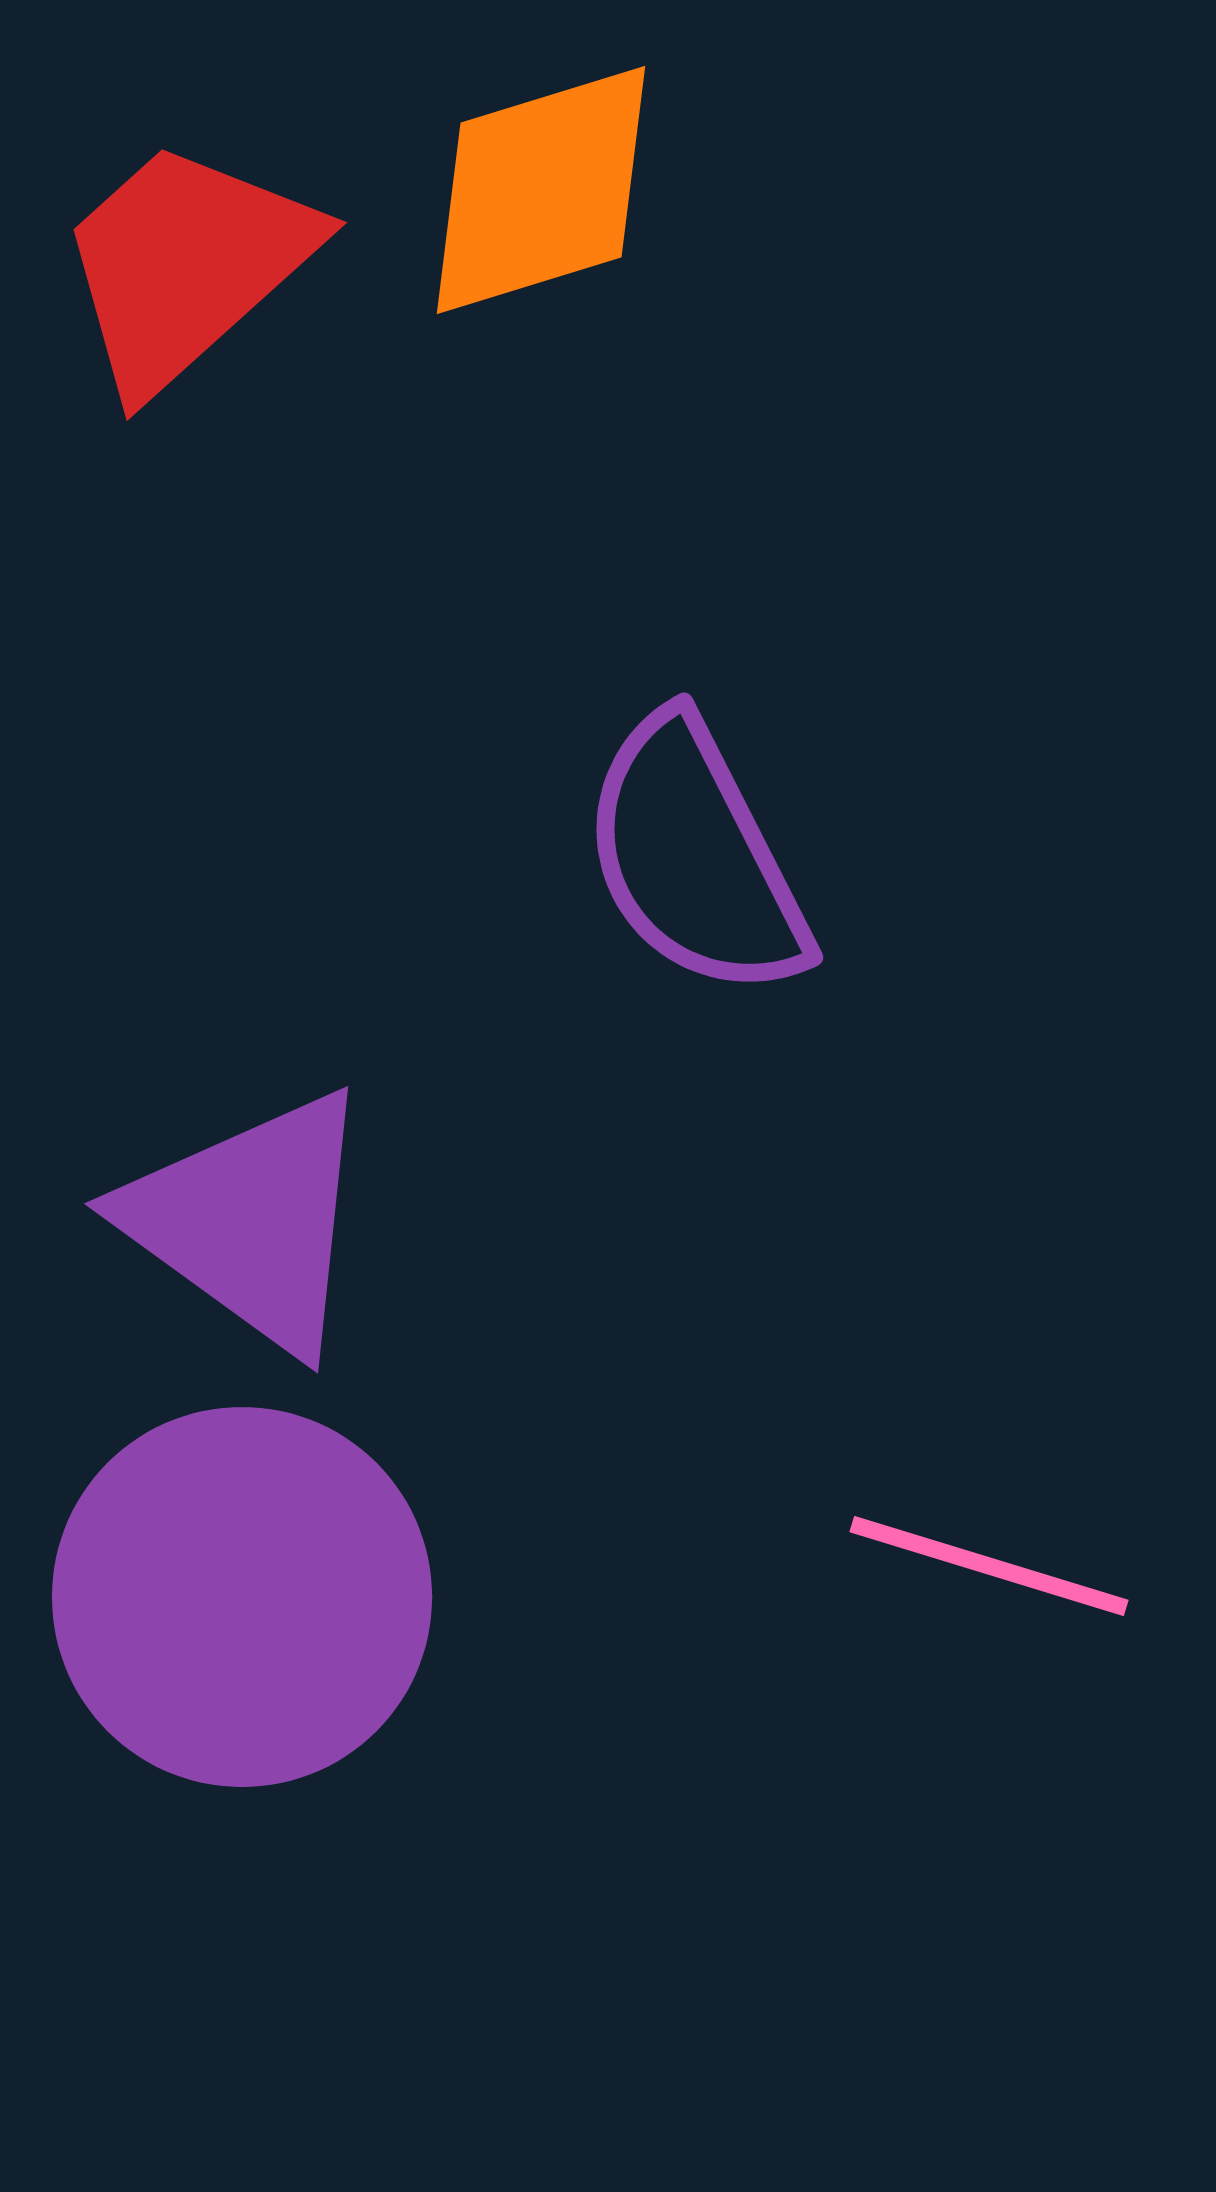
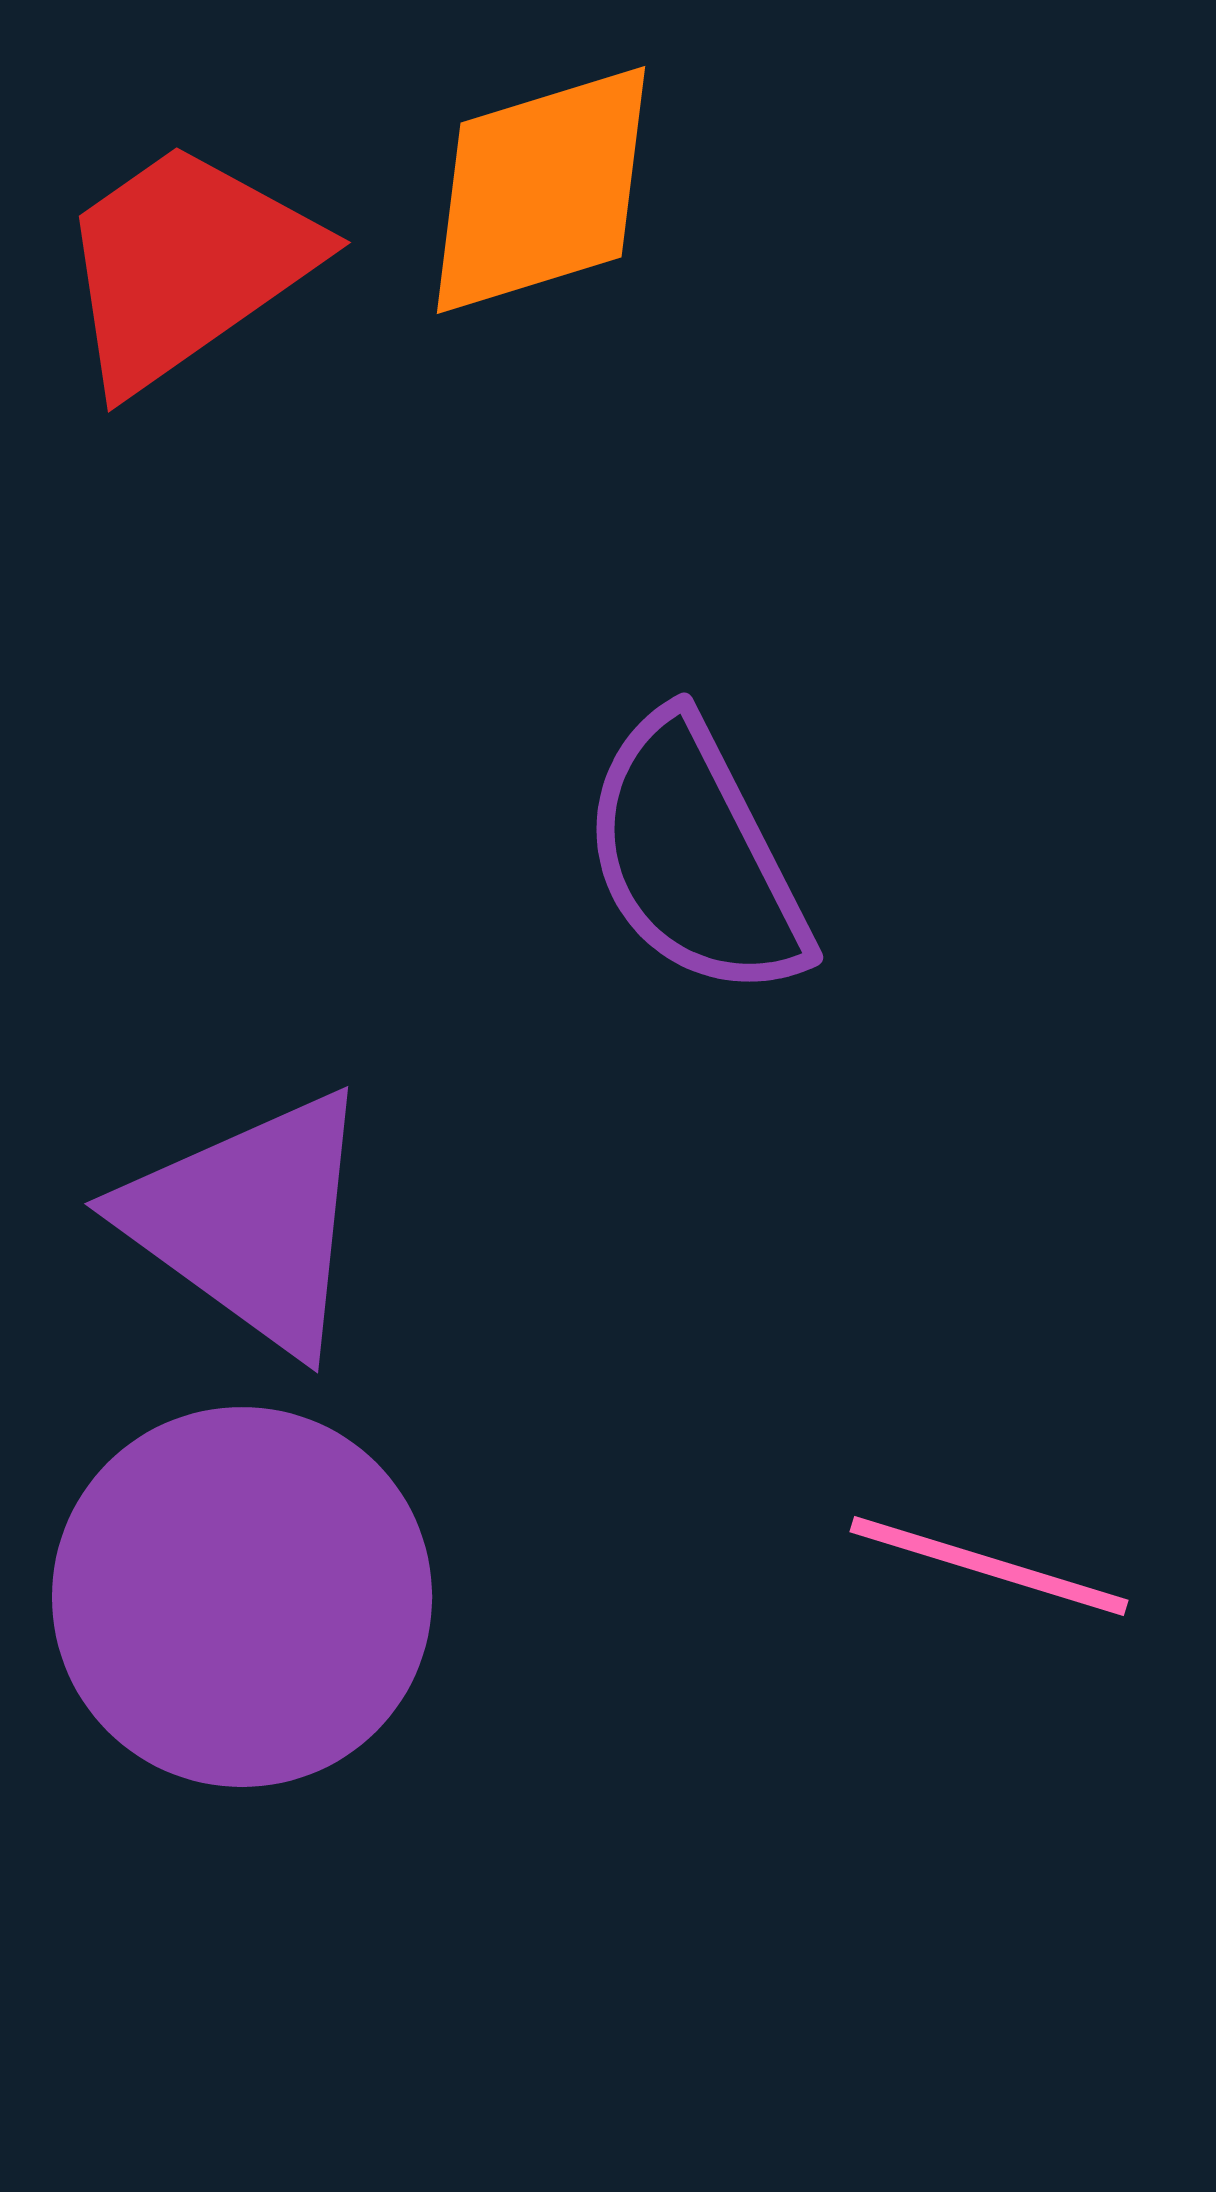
red trapezoid: rotated 7 degrees clockwise
